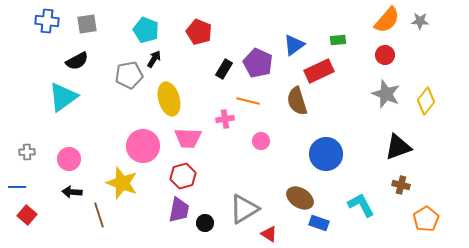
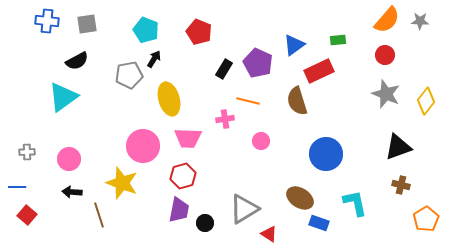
cyan L-shape at (361, 205): moved 6 px left, 2 px up; rotated 16 degrees clockwise
